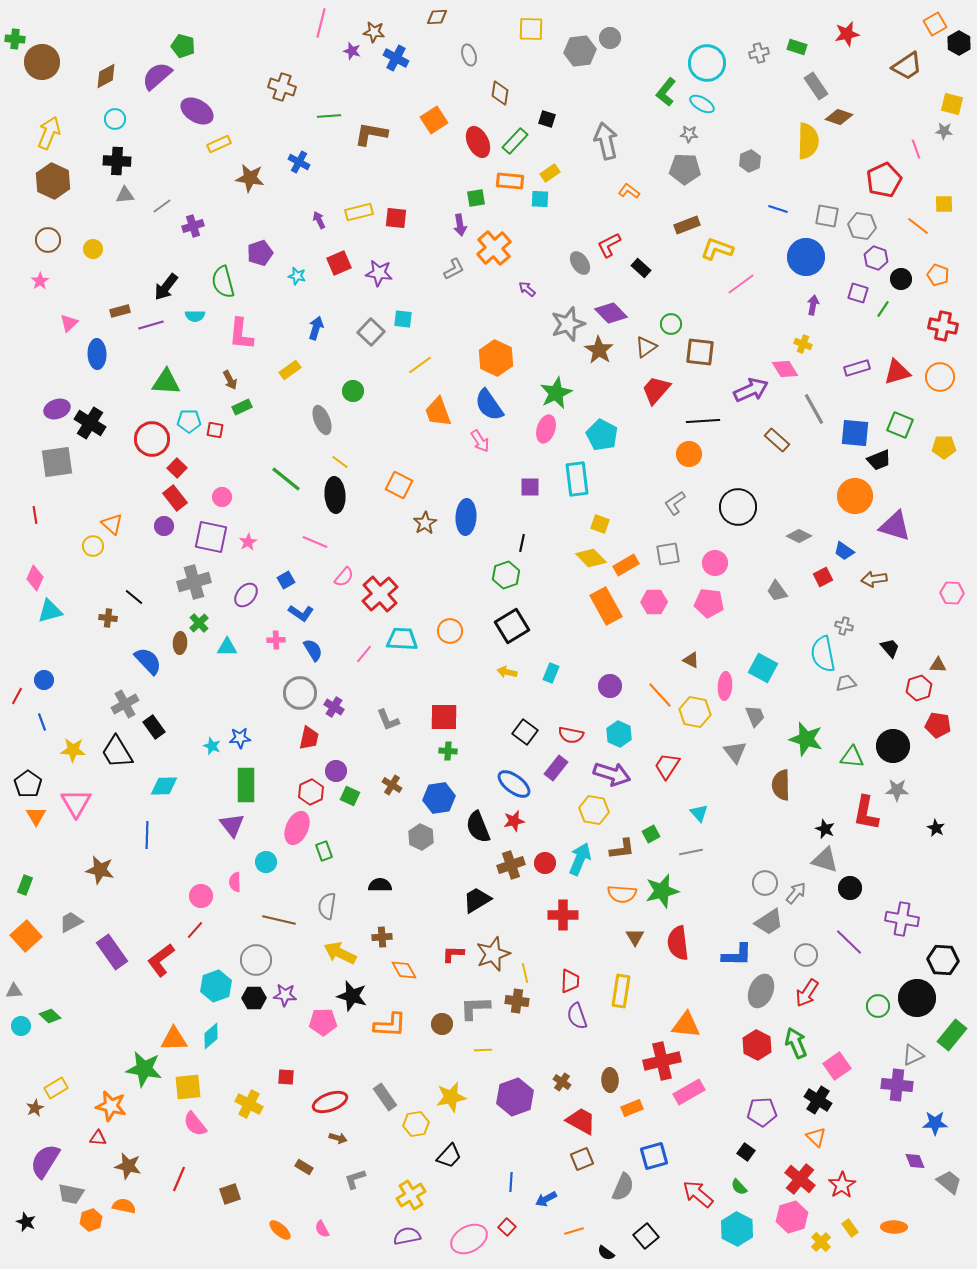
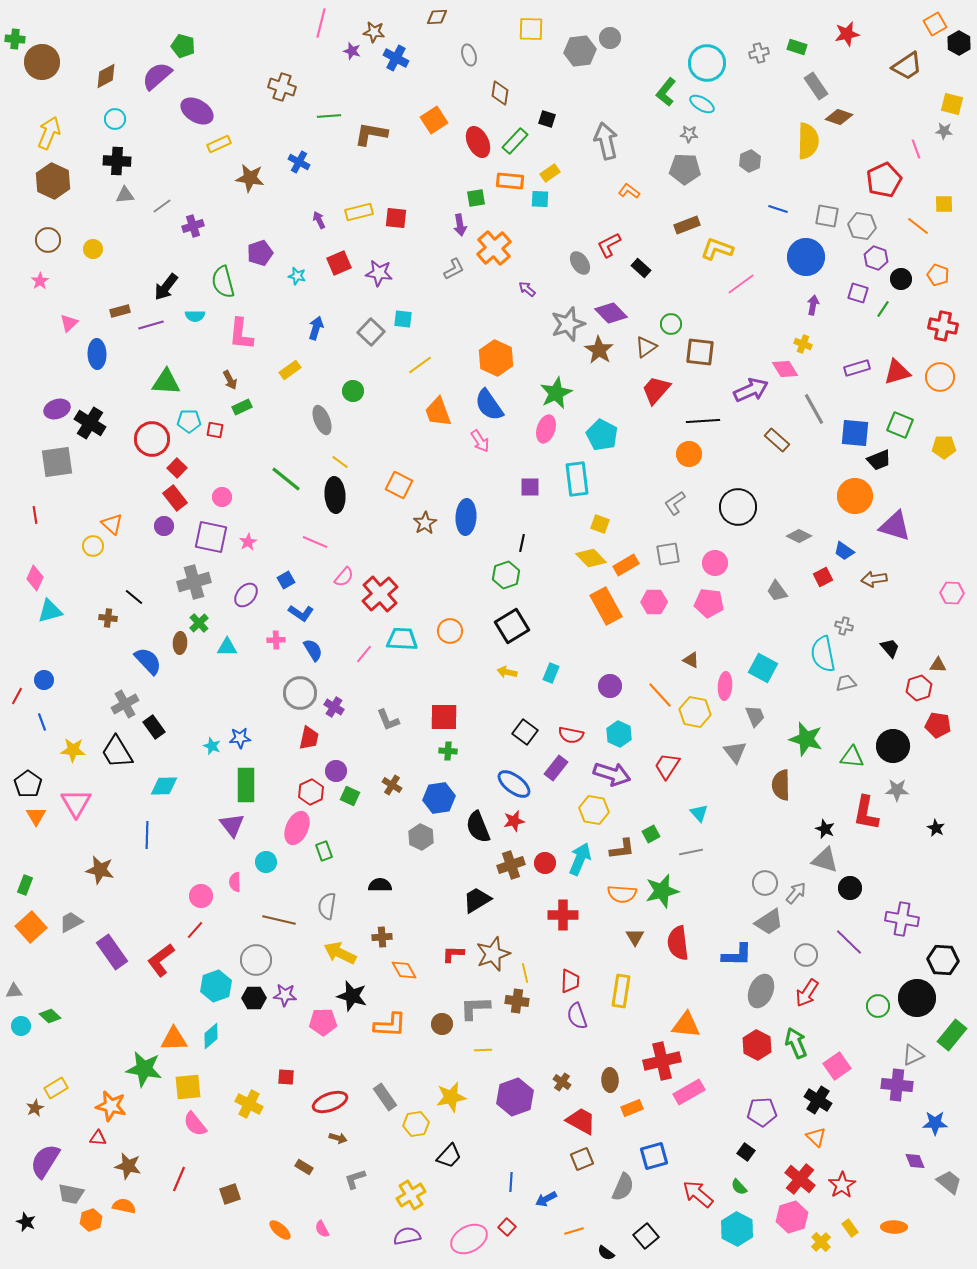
orange square at (26, 936): moved 5 px right, 9 px up
